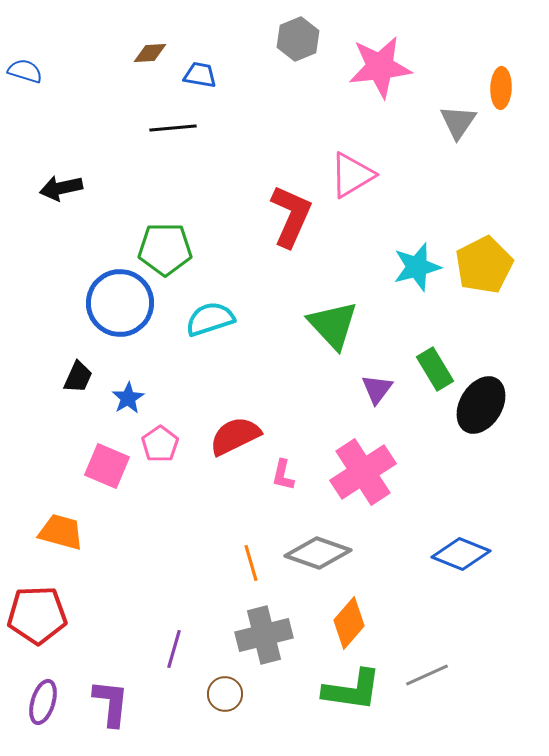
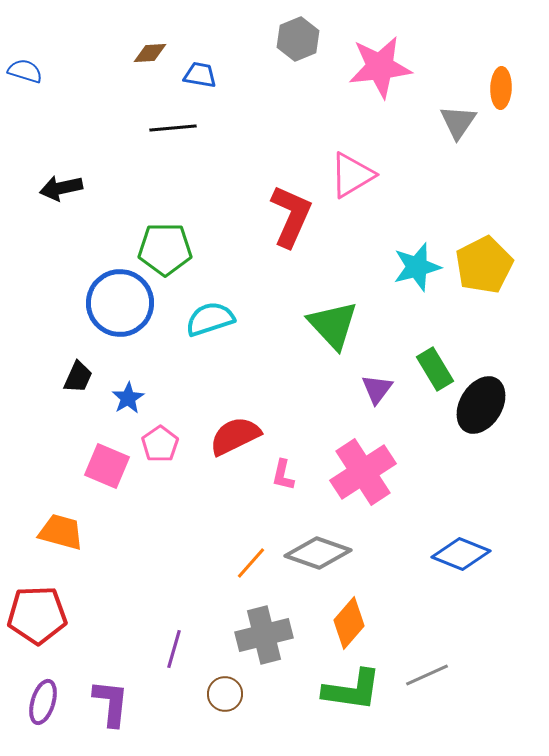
orange line: rotated 57 degrees clockwise
